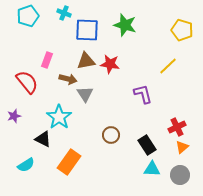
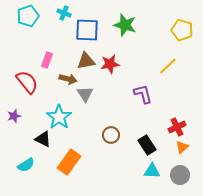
red star: rotated 18 degrees counterclockwise
cyan triangle: moved 2 px down
